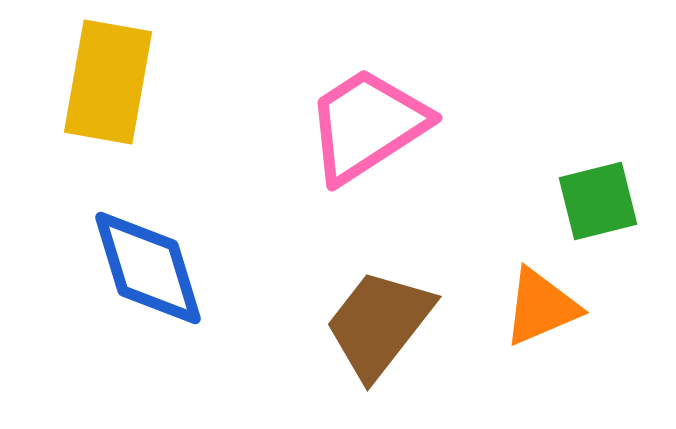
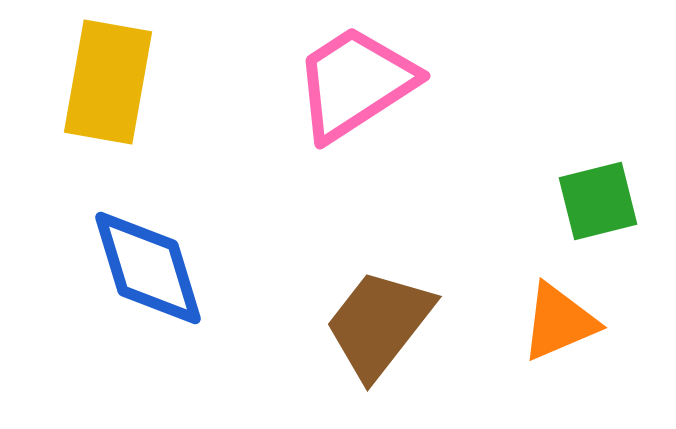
pink trapezoid: moved 12 px left, 42 px up
orange triangle: moved 18 px right, 15 px down
